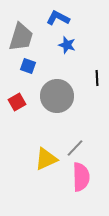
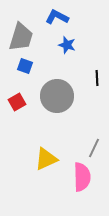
blue L-shape: moved 1 px left, 1 px up
blue square: moved 3 px left
gray line: moved 19 px right; rotated 18 degrees counterclockwise
pink semicircle: moved 1 px right
